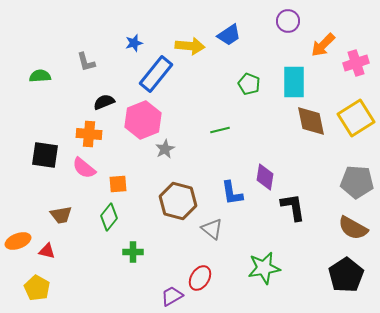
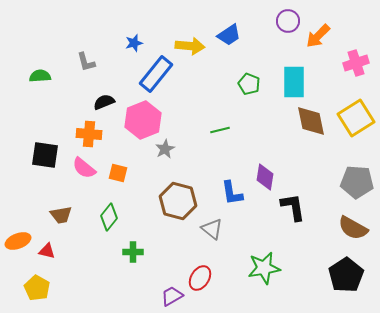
orange arrow: moved 5 px left, 9 px up
orange square: moved 11 px up; rotated 18 degrees clockwise
